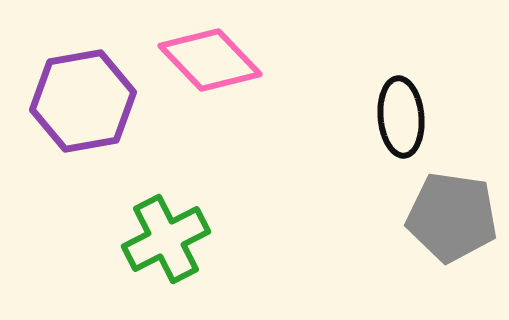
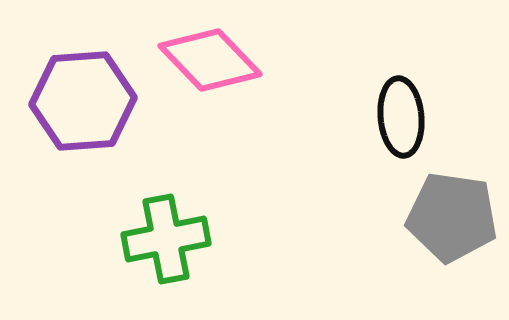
purple hexagon: rotated 6 degrees clockwise
green cross: rotated 16 degrees clockwise
